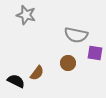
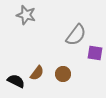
gray semicircle: rotated 65 degrees counterclockwise
brown circle: moved 5 px left, 11 px down
